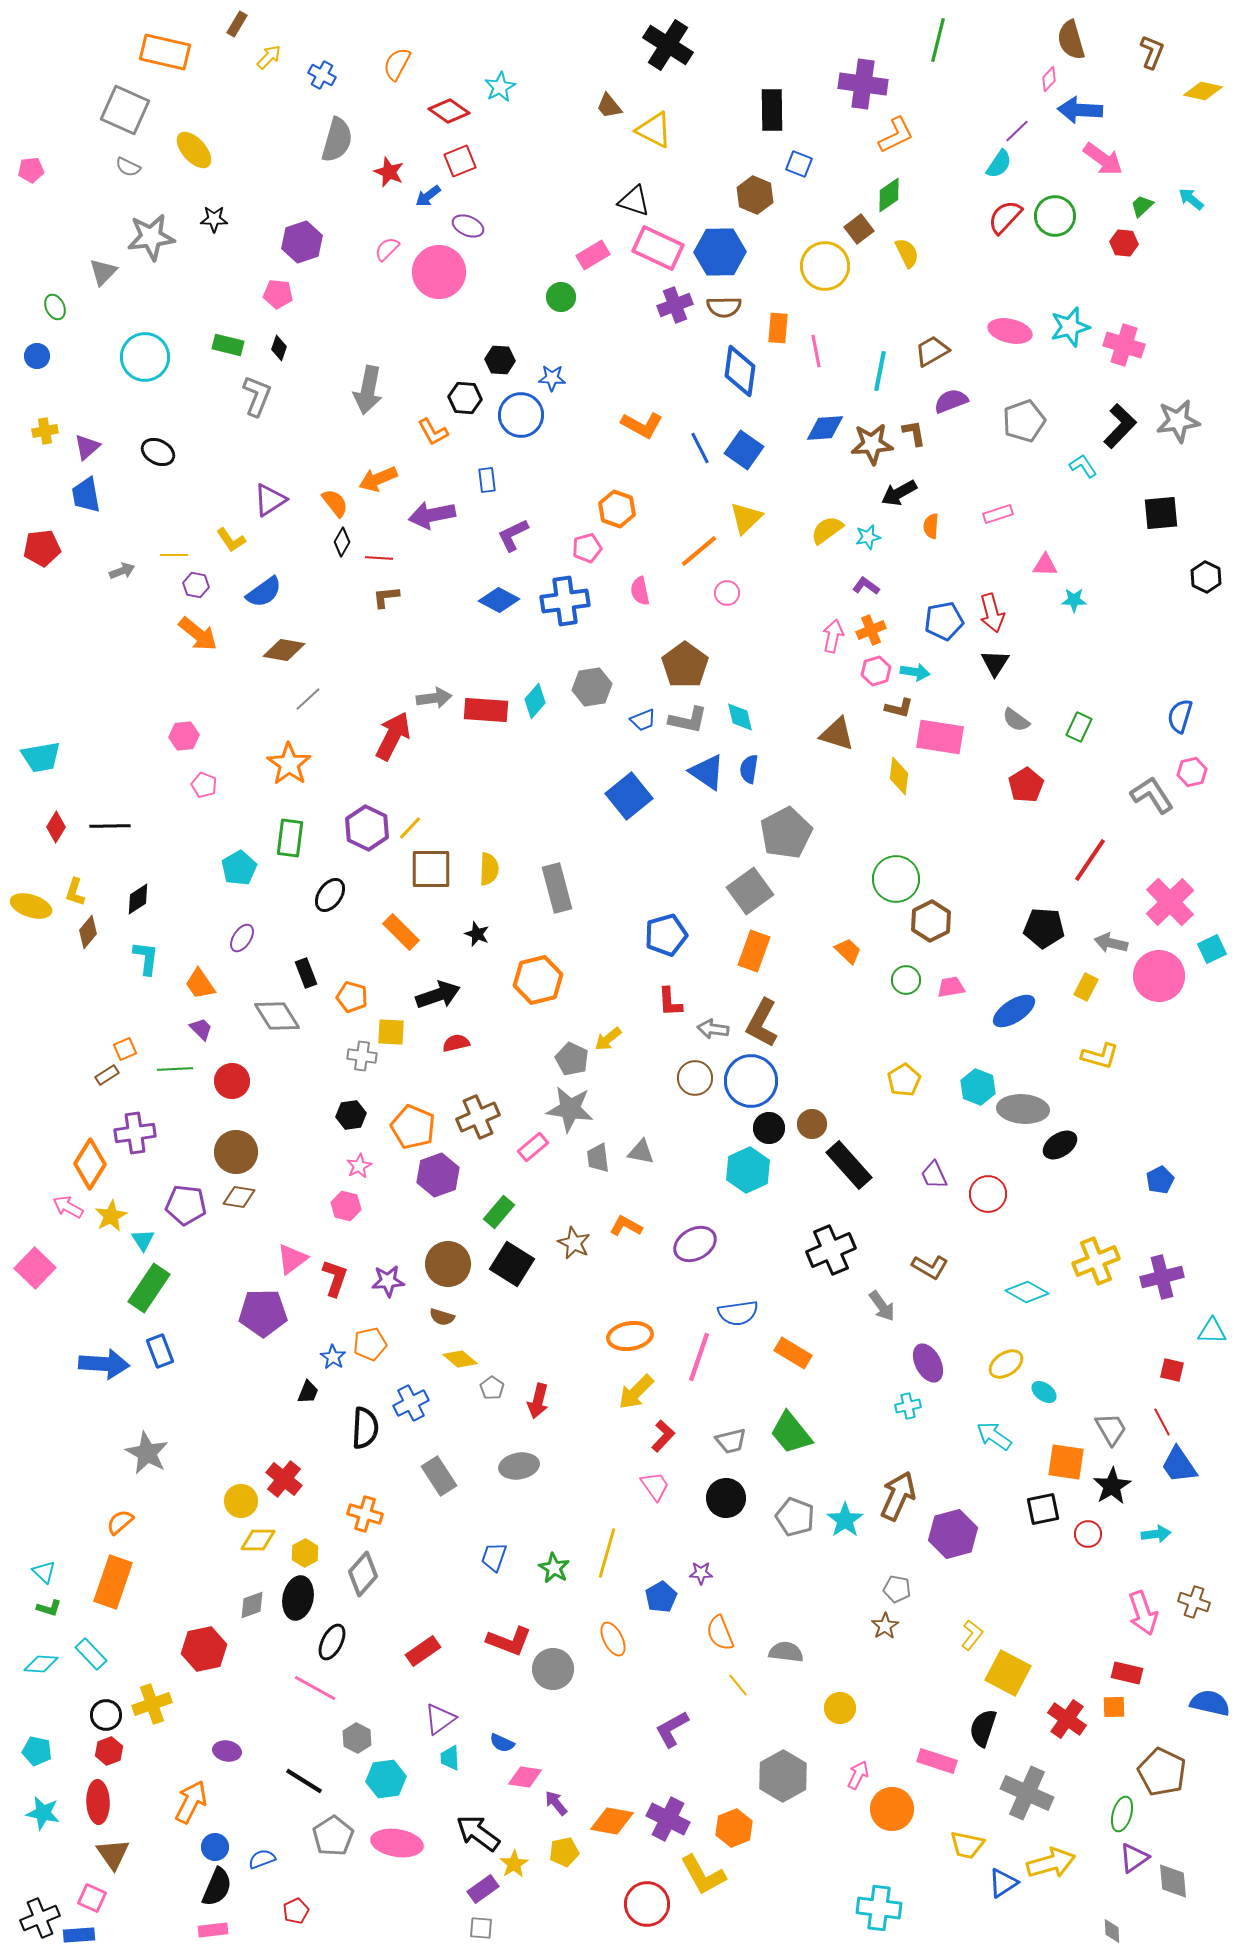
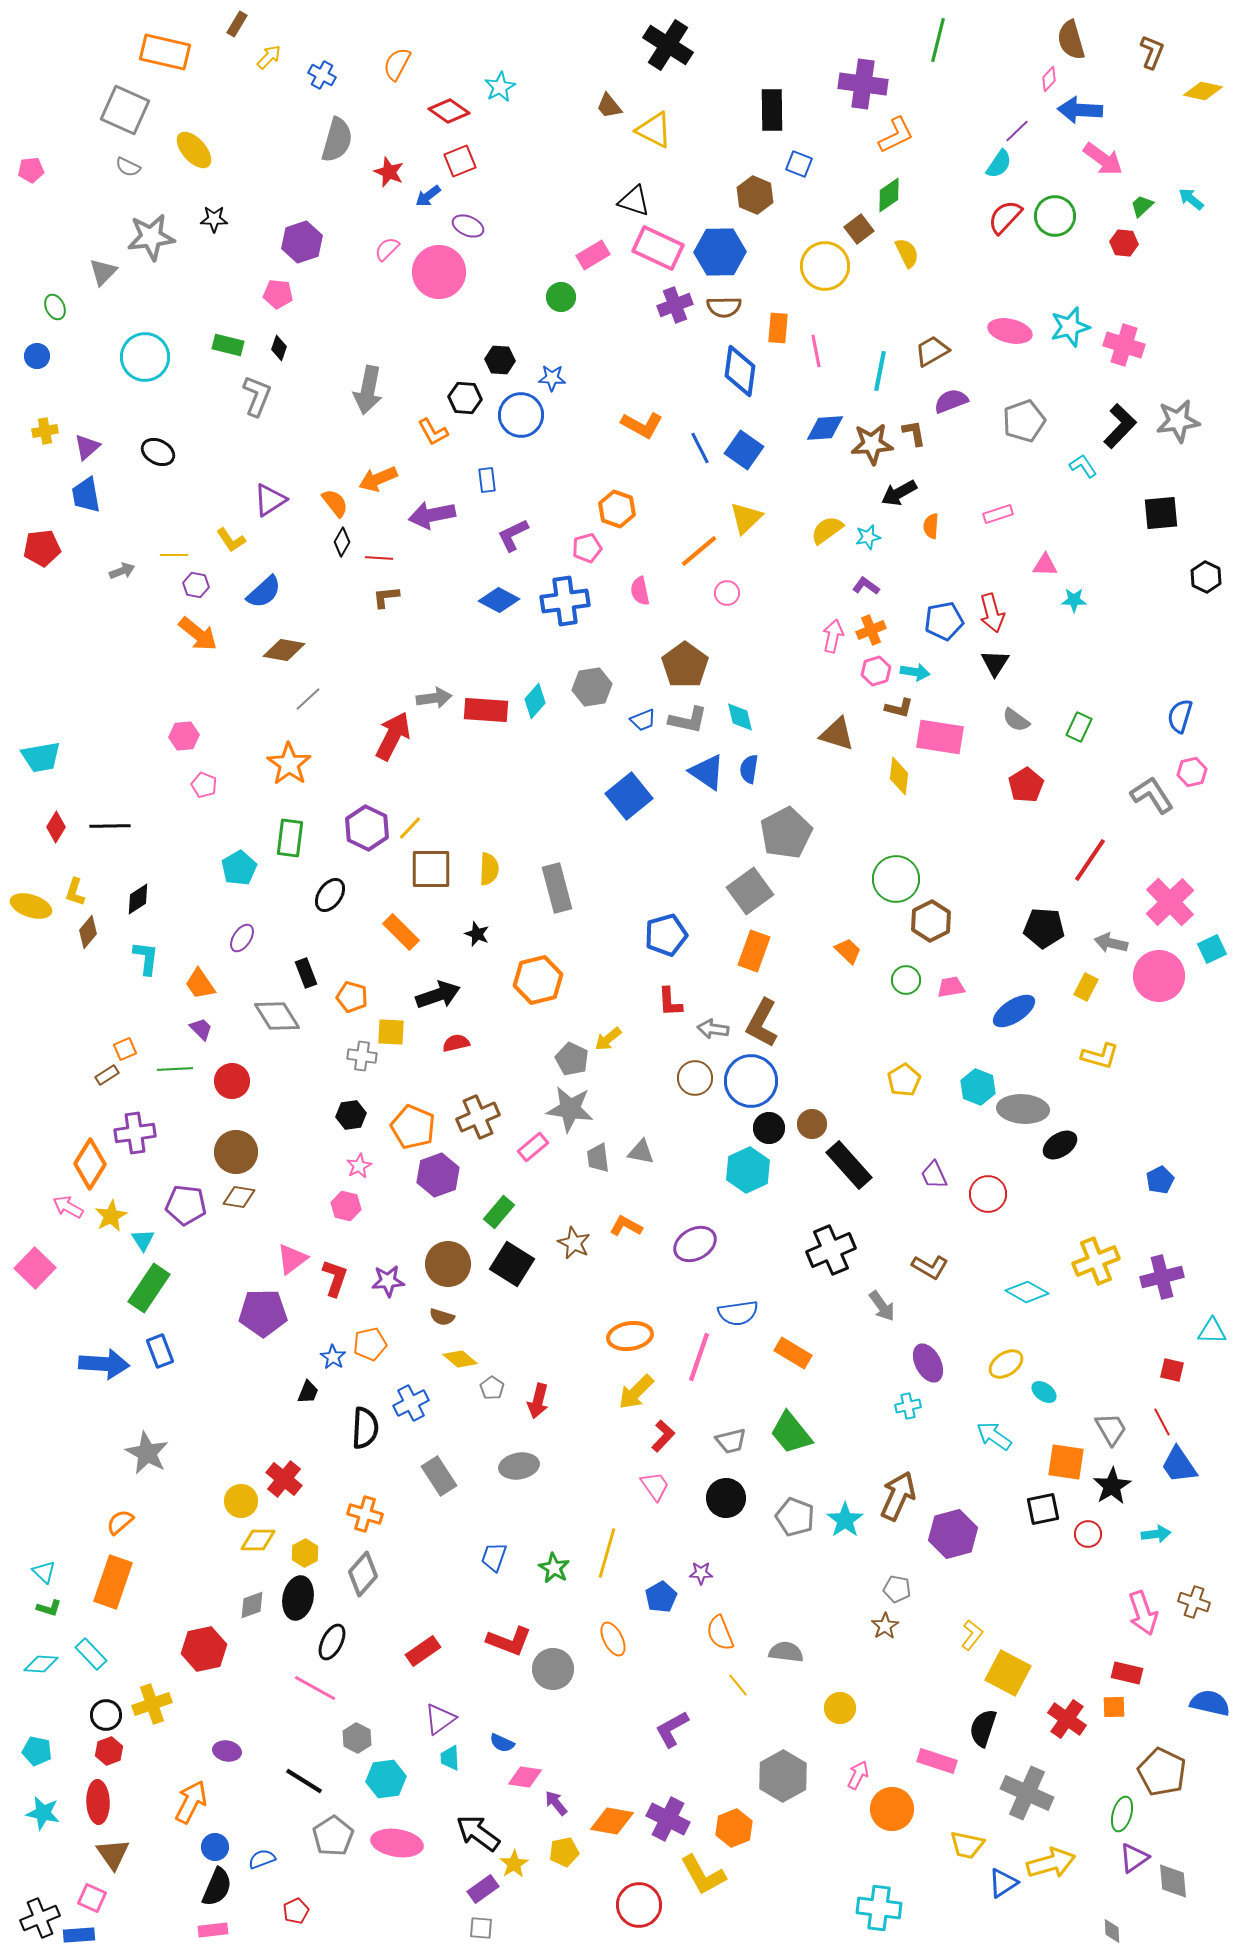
blue semicircle at (264, 592): rotated 6 degrees counterclockwise
red circle at (647, 1904): moved 8 px left, 1 px down
